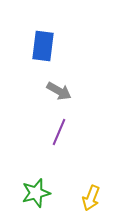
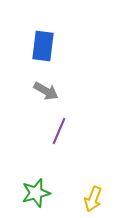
gray arrow: moved 13 px left
purple line: moved 1 px up
yellow arrow: moved 2 px right, 1 px down
